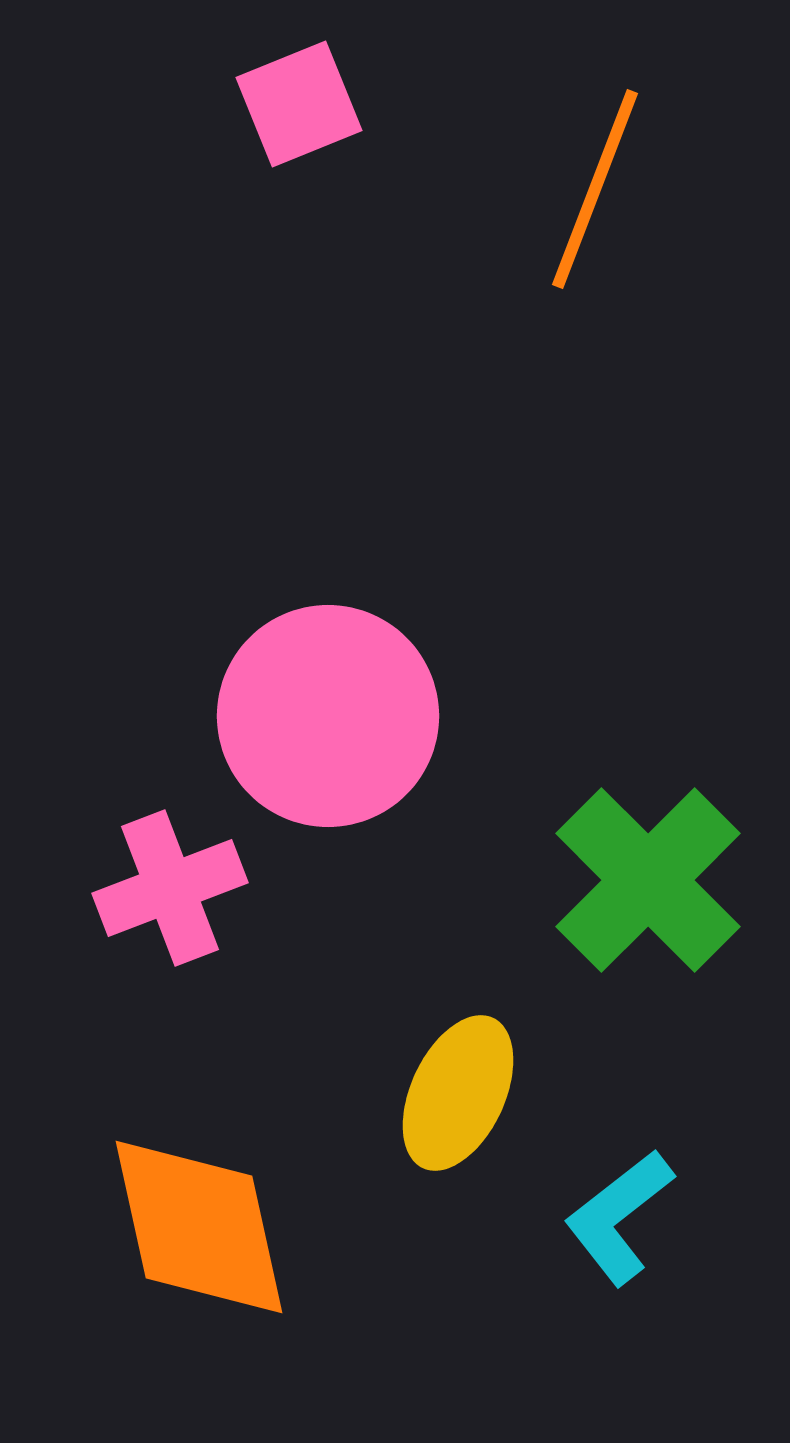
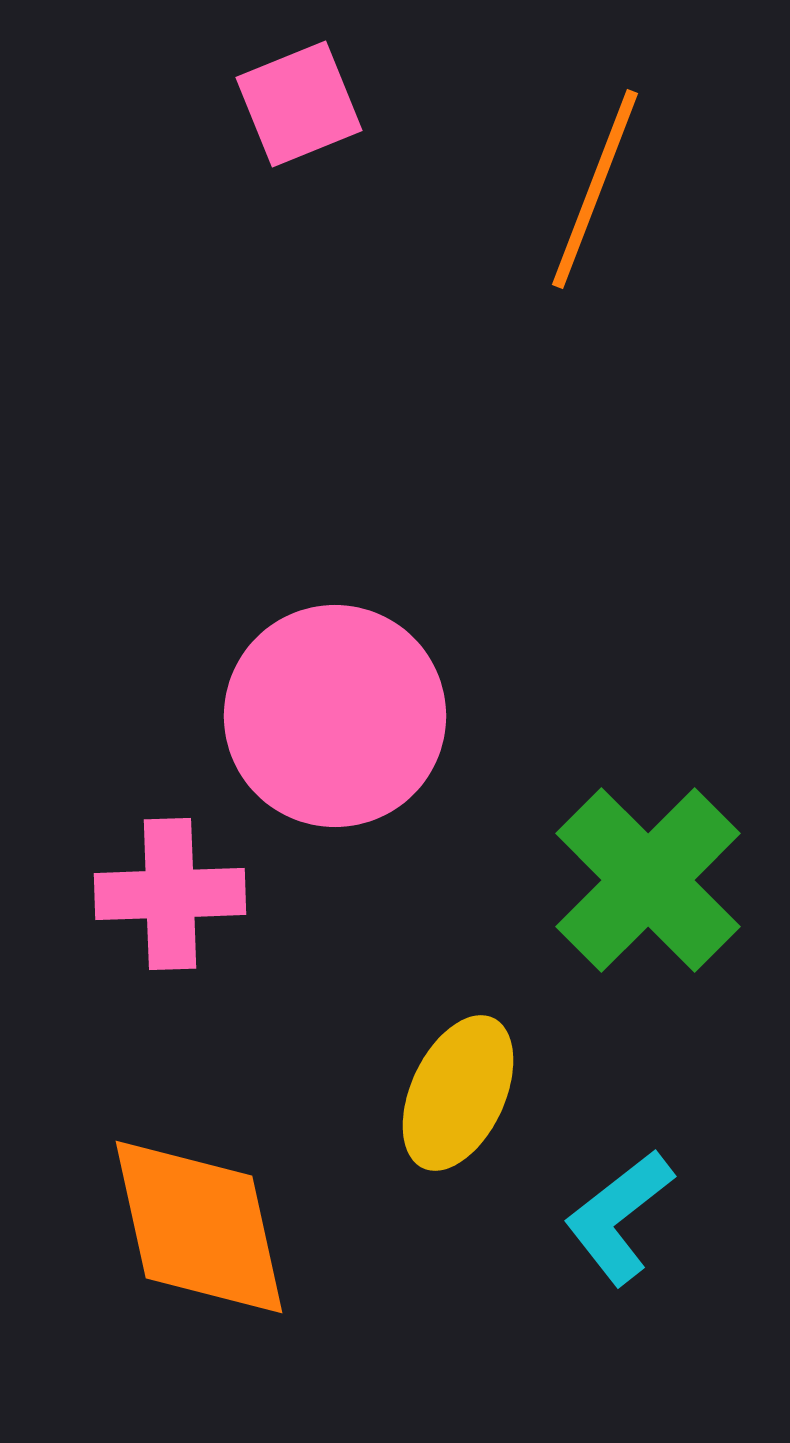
pink circle: moved 7 px right
pink cross: moved 6 px down; rotated 19 degrees clockwise
